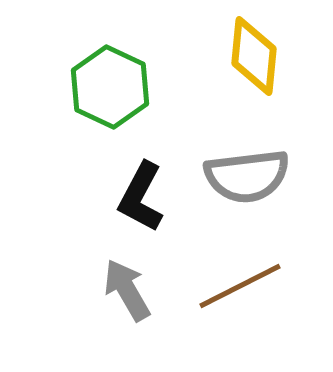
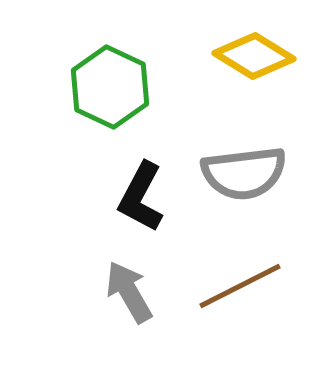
yellow diamond: rotated 64 degrees counterclockwise
gray semicircle: moved 3 px left, 3 px up
gray arrow: moved 2 px right, 2 px down
